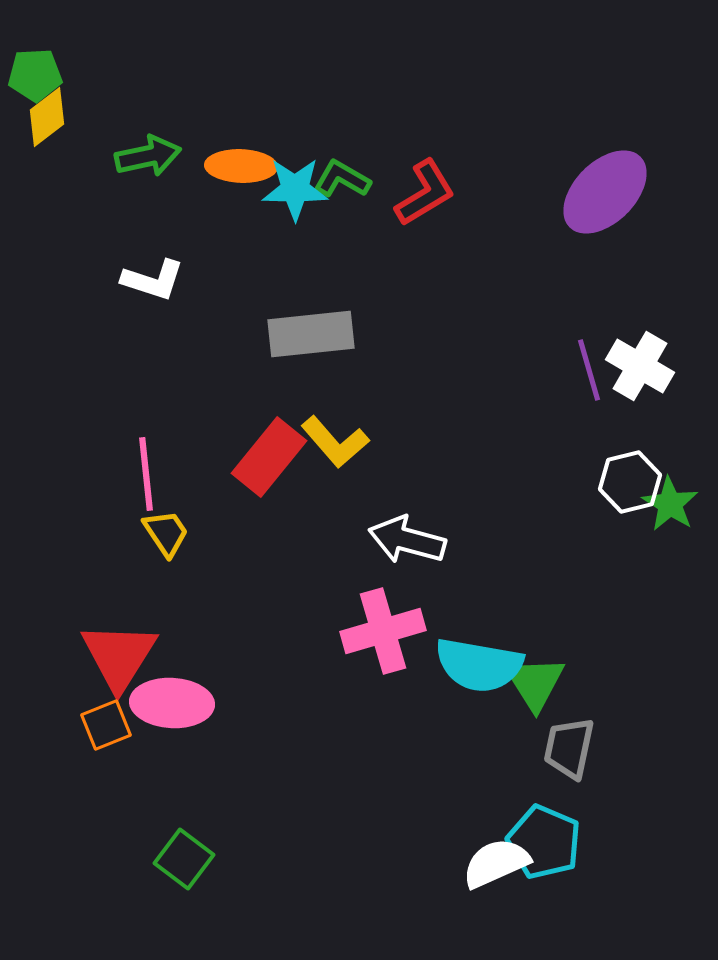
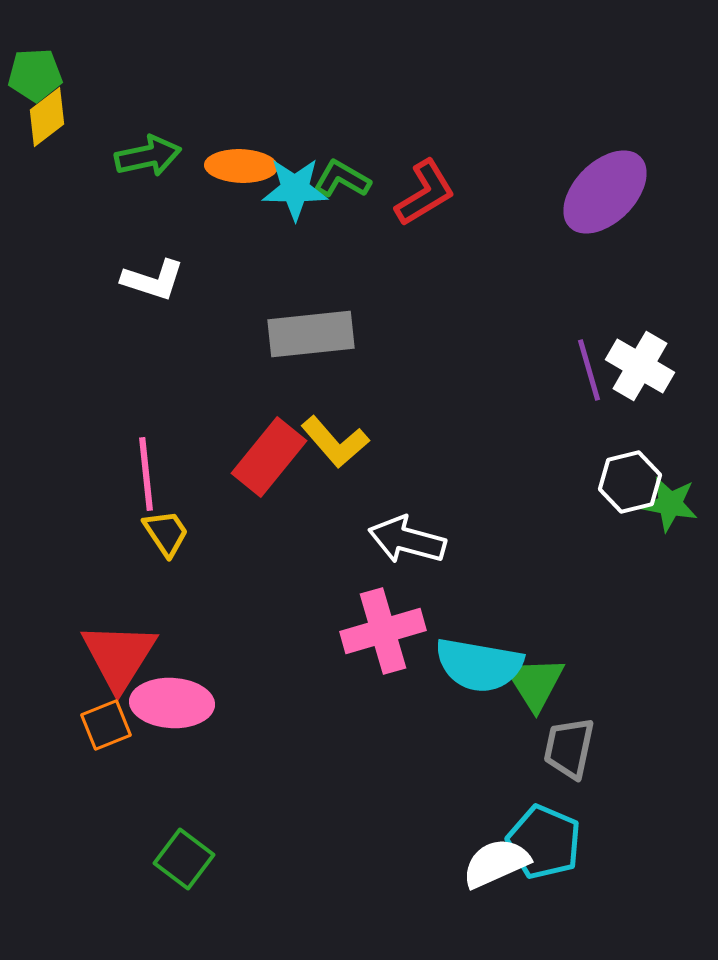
green star: rotated 22 degrees counterclockwise
